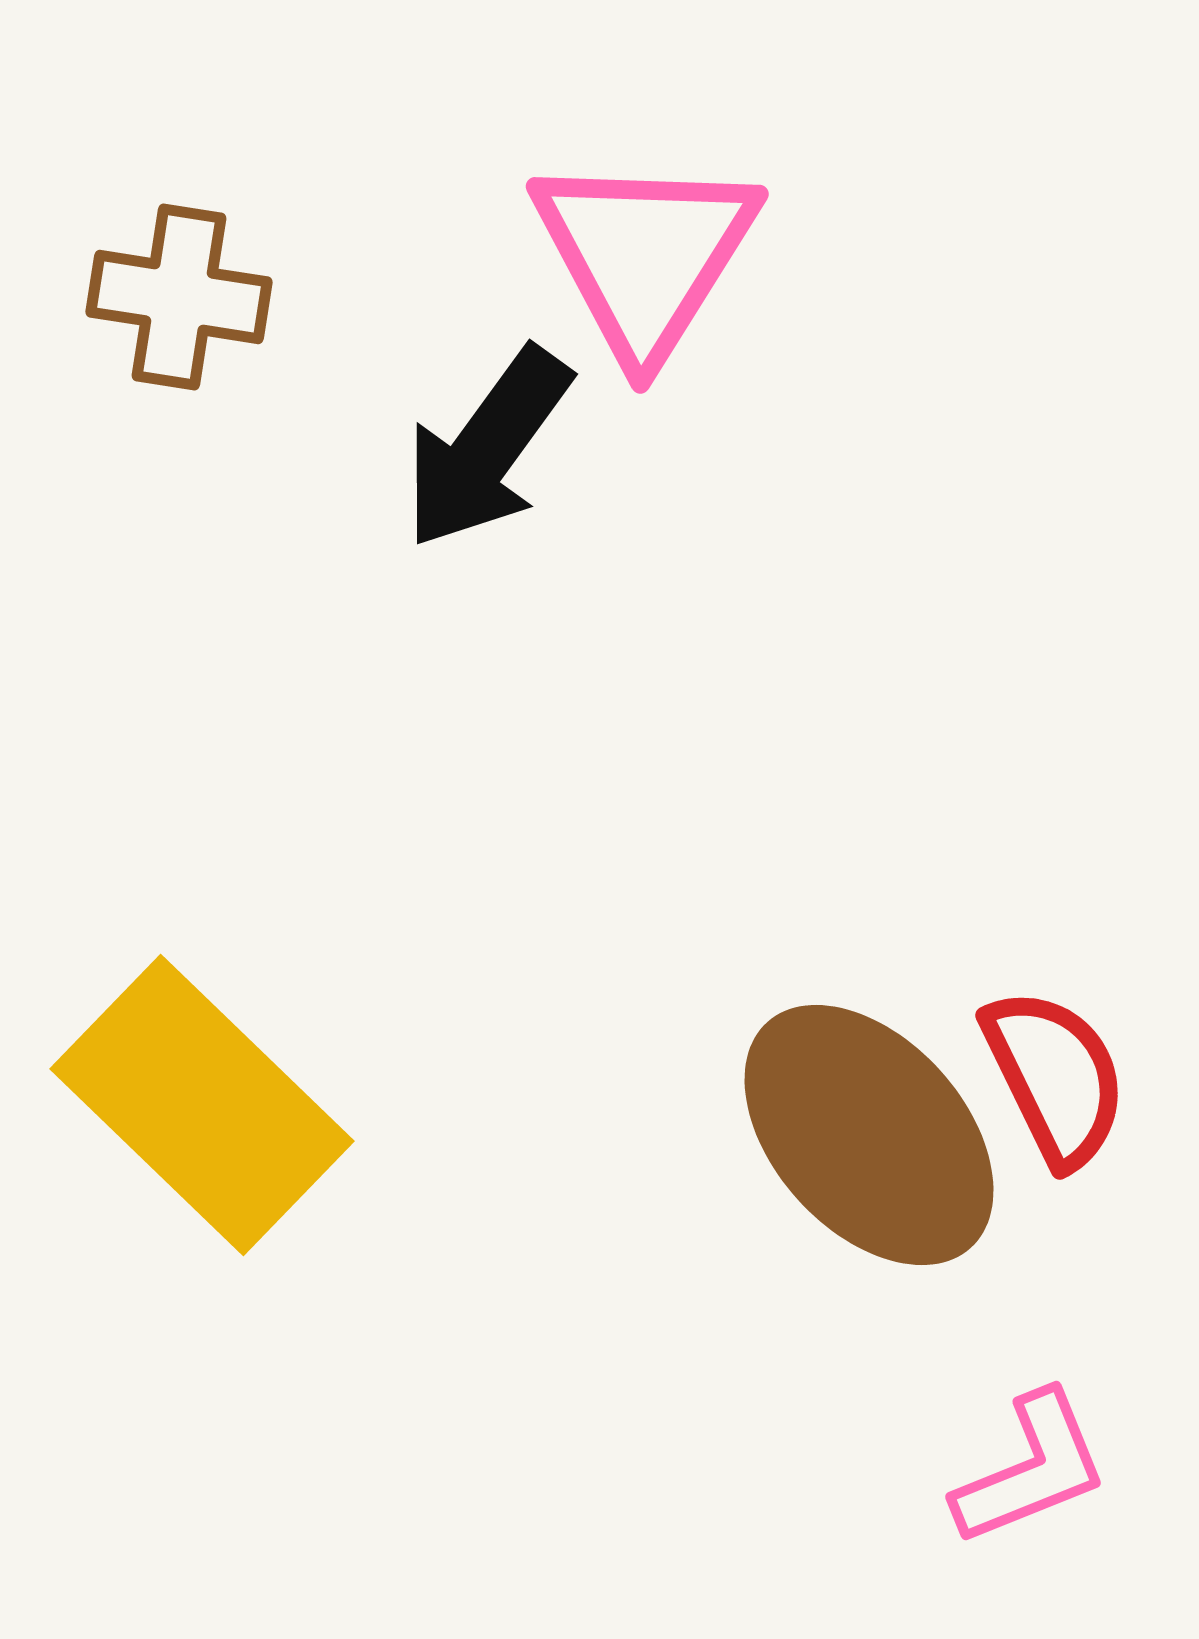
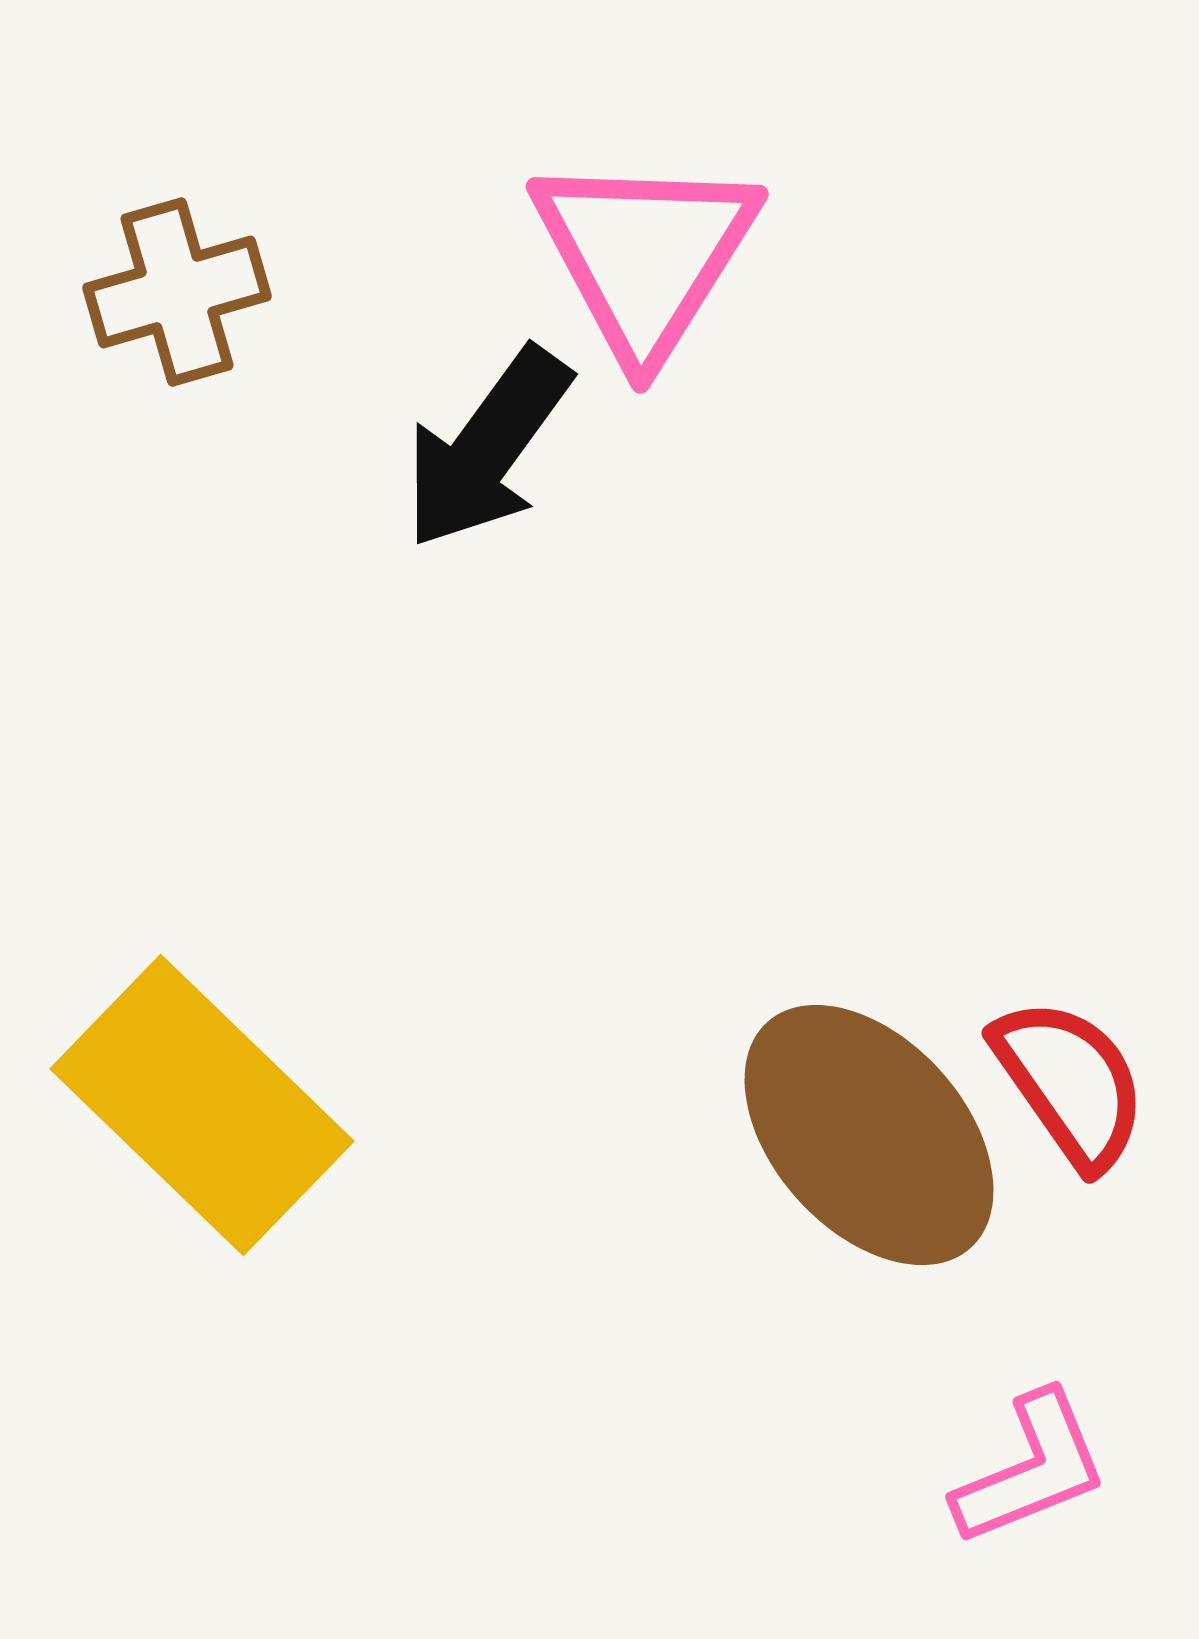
brown cross: moved 2 px left, 5 px up; rotated 25 degrees counterclockwise
red semicircle: moved 15 px right, 6 px down; rotated 9 degrees counterclockwise
